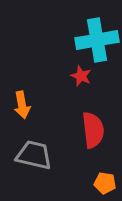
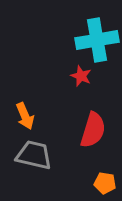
orange arrow: moved 3 px right, 11 px down; rotated 12 degrees counterclockwise
red semicircle: rotated 24 degrees clockwise
